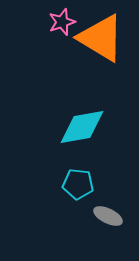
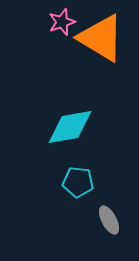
cyan diamond: moved 12 px left
cyan pentagon: moved 2 px up
gray ellipse: moved 1 px right, 4 px down; rotated 36 degrees clockwise
